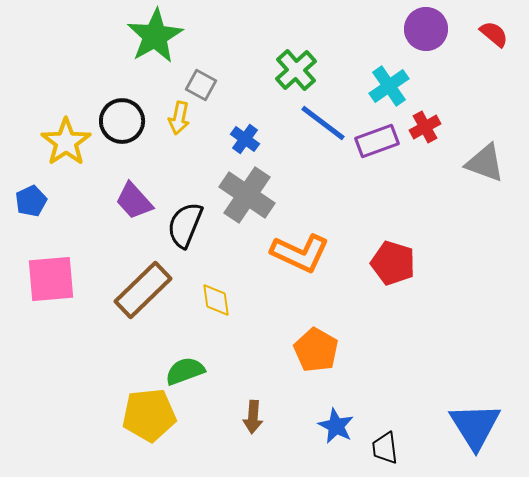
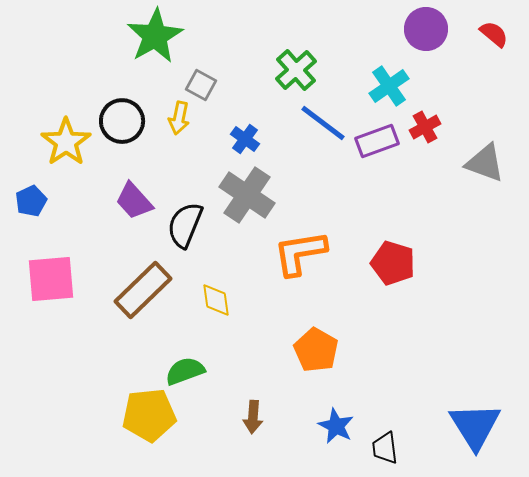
orange L-shape: rotated 146 degrees clockwise
